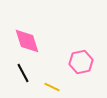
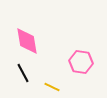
pink diamond: rotated 8 degrees clockwise
pink hexagon: rotated 20 degrees clockwise
